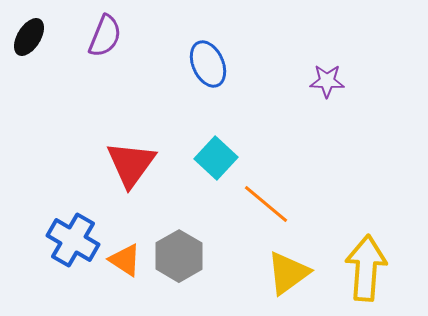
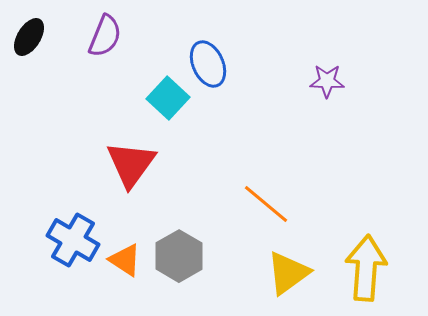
cyan square: moved 48 px left, 60 px up
